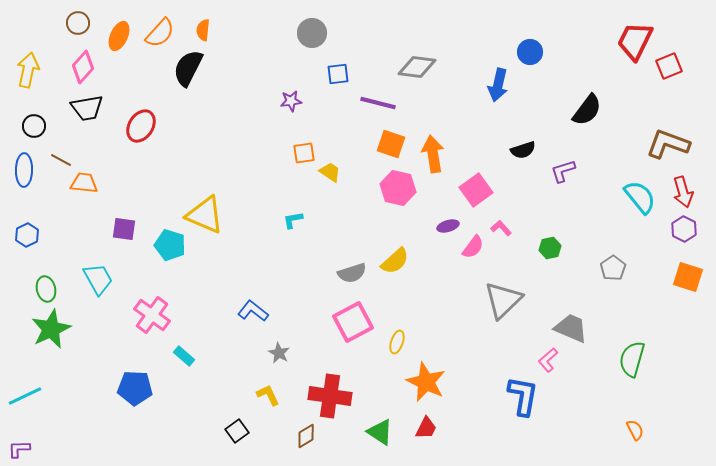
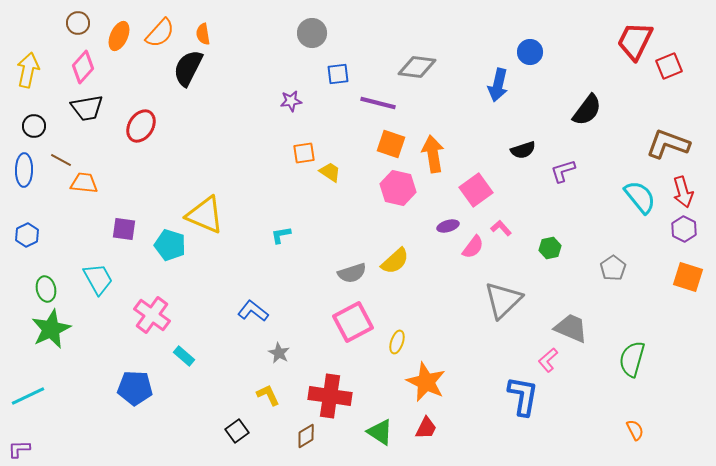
orange semicircle at (203, 30): moved 4 px down; rotated 15 degrees counterclockwise
cyan L-shape at (293, 220): moved 12 px left, 15 px down
cyan line at (25, 396): moved 3 px right
